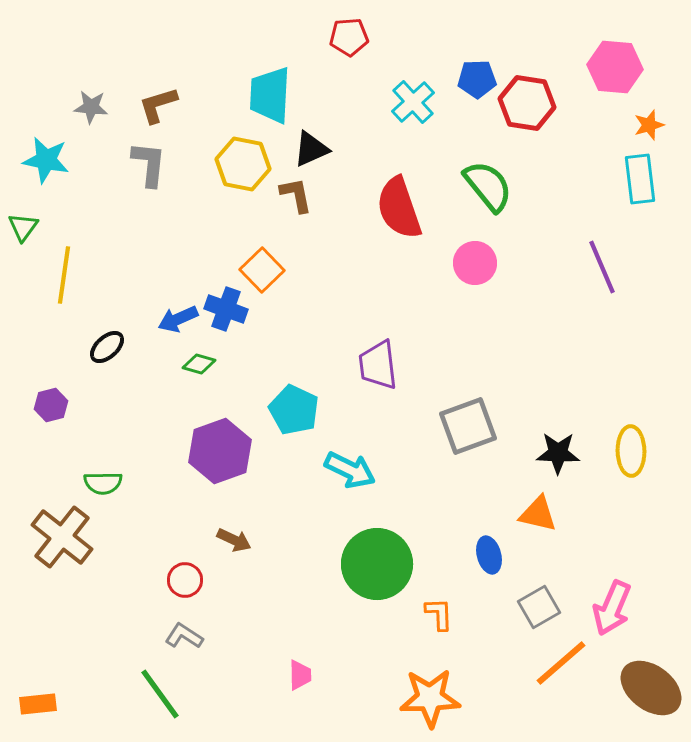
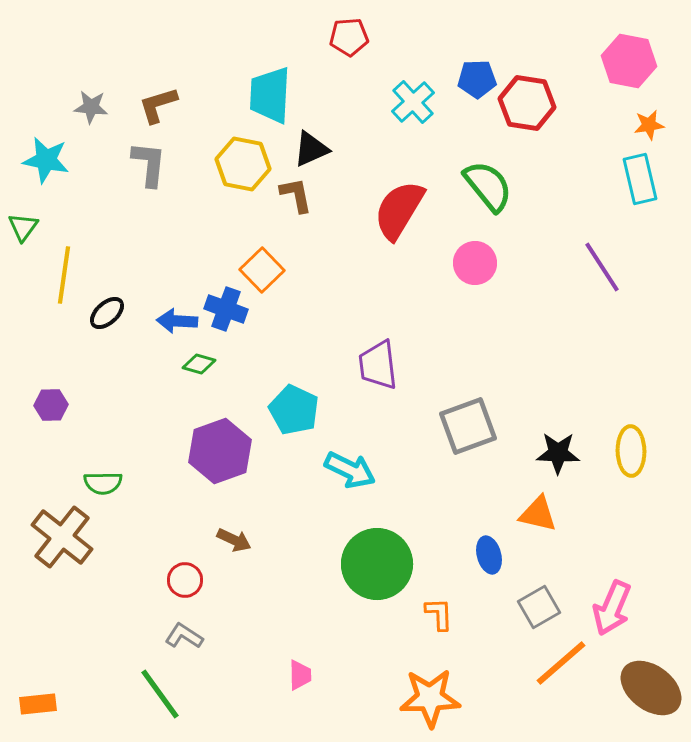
pink hexagon at (615, 67): moved 14 px right, 6 px up; rotated 6 degrees clockwise
orange star at (649, 125): rotated 8 degrees clockwise
cyan rectangle at (640, 179): rotated 6 degrees counterclockwise
red semicircle at (399, 208): moved 2 px down; rotated 50 degrees clockwise
purple line at (602, 267): rotated 10 degrees counterclockwise
blue arrow at (178, 319): moved 1 px left, 2 px down; rotated 27 degrees clockwise
black ellipse at (107, 347): moved 34 px up
purple hexagon at (51, 405): rotated 12 degrees clockwise
